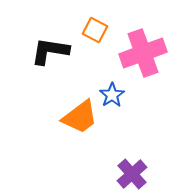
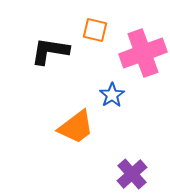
orange square: rotated 15 degrees counterclockwise
orange trapezoid: moved 4 px left, 10 px down
